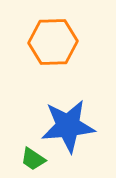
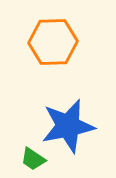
blue star: rotated 6 degrees counterclockwise
